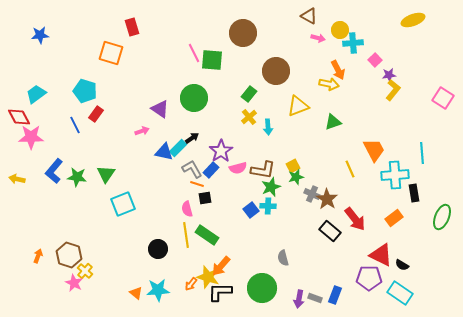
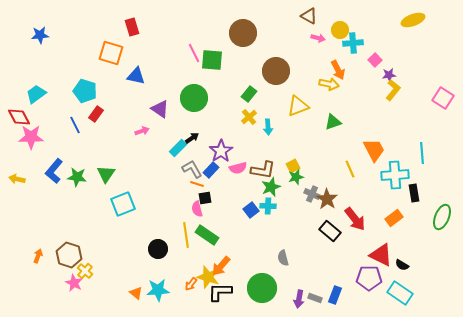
blue triangle at (164, 152): moved 28 px left, 76 px up
pink semicircle at (187, 209): moved 10 px right
